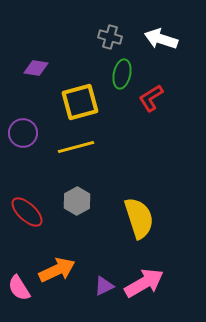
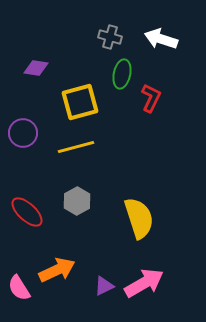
red L-shape: rotated 148 degrees clockwise
